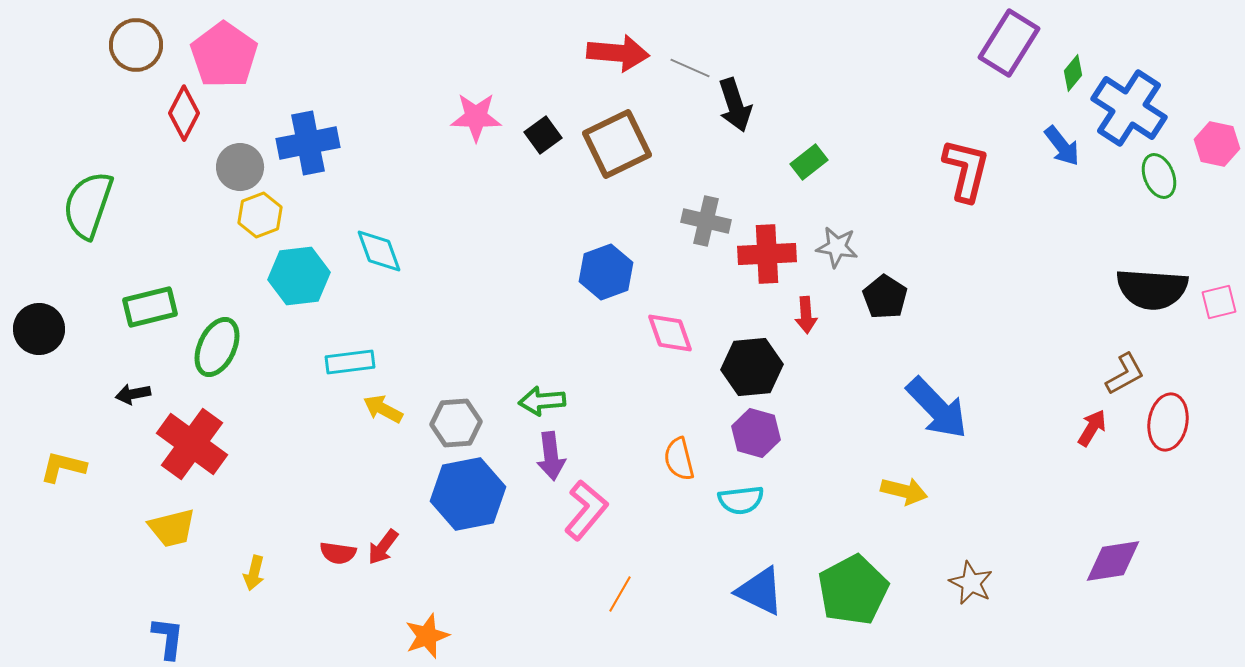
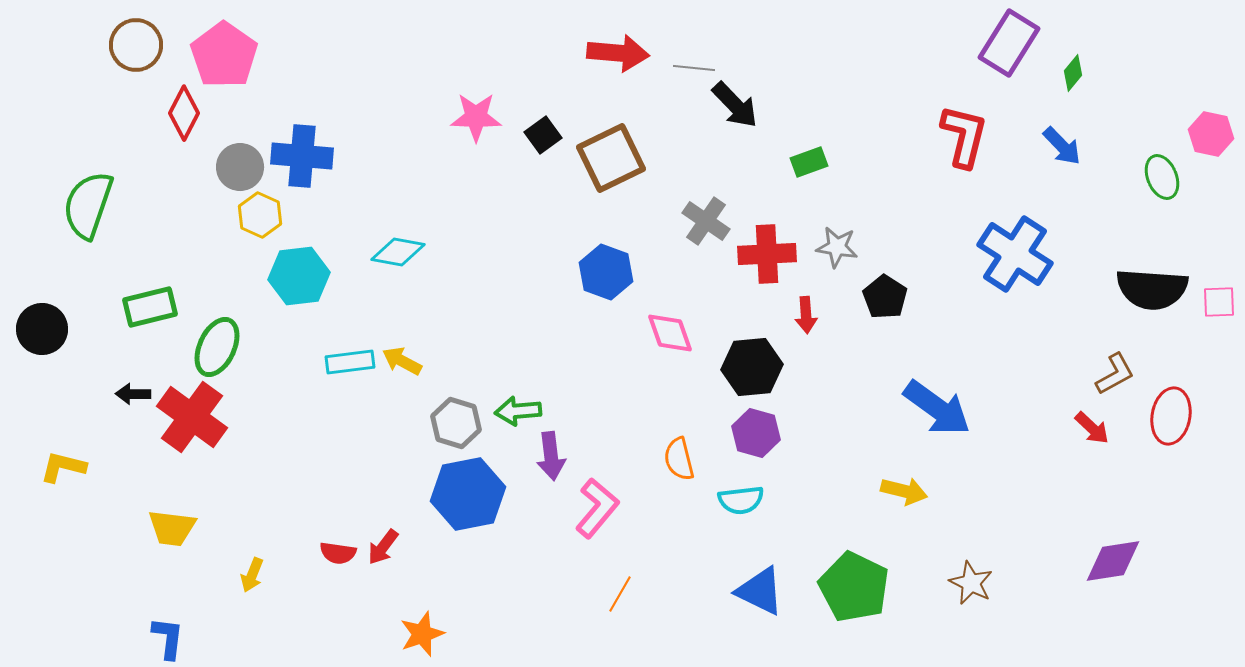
gray line at (690, 68): moved 4 px right; rotated 18 degrees counterclockwise
black arrow at (735, 105): rotated 26 degrees counterclockwise
blue cross at (1129, 108): moved 114 px left, 146 px down
blue cross at (308, 143): moved 6 px left, 13 px down; rotated 16 degrees clockwise
brown square at (617, 144): moved 6 px left, 14 px down
pink hexagon at (1217, 144): moved 6 px left, 10 px up
blue arrow at (1062, 146): rotated 6 degrees counterclockwise
green rectangle at (809, 162): rotated 18 degrees clockwise
red L-shape at (966, 170): moved 2 px left, 34 px up
green ellipse at (1159, 176): moved 3 px right, 1 px down
yellow hexagon at (260, 215): rotated 15 degrees counterclockwise
gray cross at (706, 221): rotated 21 degrees clockwise
cyan diamond at (379, 251): moved 19 px right, 1 px down; rotated 60 degrees counterclockwise
blue hexagon at (606, 272): rotated 20 degrees counterclockwise
pink square at (1219, 302): rotated 12 degrees clockwise
black circle at (39, 329): moved 3 px right
brown L-shape at (1125, 374): moved 10 px left
black arrow at (133, 394): rotated 12 degrees clockwise
green arrow at (542, 401): moved 24 px left, 10 px down
blue arrow at (937, 408): rotated 10 degrees counterclockwise
yellow arrow at (383, 409): moved 19 px right, 48 px up
red ellipse at (1168, 422): moved 3 px right, 6 px up
gray hexagon at (456, 423): rotated 21 degrees clockwise
red arrow at (1092, 428): rotated 102 degrees clockwise
red cross at (192, 444): moved 27 px up
pink L-shape at (586, 510): moved 11 px right, 2 px up
yellow trapezoid at (172, 528): rotated 21 degrees clockwise
yellow arrow at (254, 573): moved 2 px left, 2 px down; rotated 8 degrees clockwise
green pentagon at (853, 590): moved 1 px right, 3 px up; rotated 18 degrees counterclockwise
orange star at (427, 636): moved 5 px left, 2 px up
